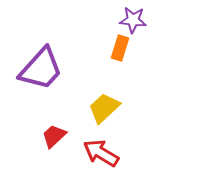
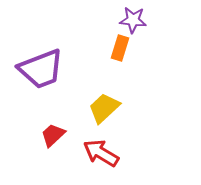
purple trapezoid: rotated 27 degrees clockwise
red trapezoid: moved 1 px left, 1 px up
